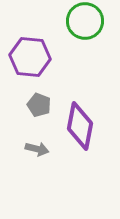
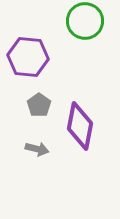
purple hexagon: moved 2 px left
gray pentagon: rotated 15 degrees clockwise
